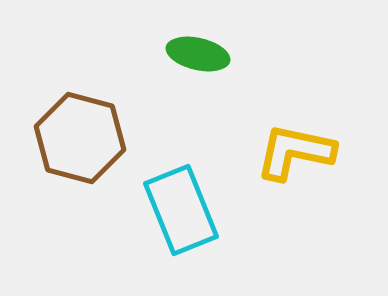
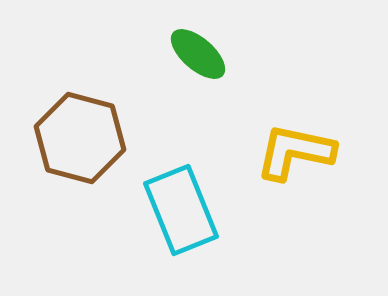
green ellipse: rotated 28 degrees clockwise
